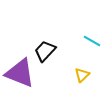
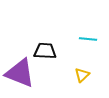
cyan line: moved 4 px left, 2 px up; rotated 24 degrees counterclockwise
black trapezoid: rotated 50 degrees clockwise
